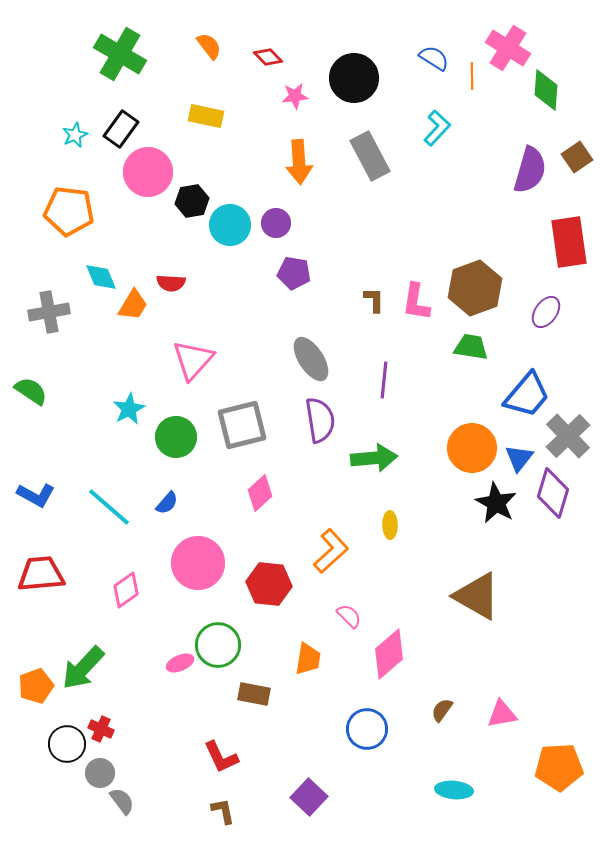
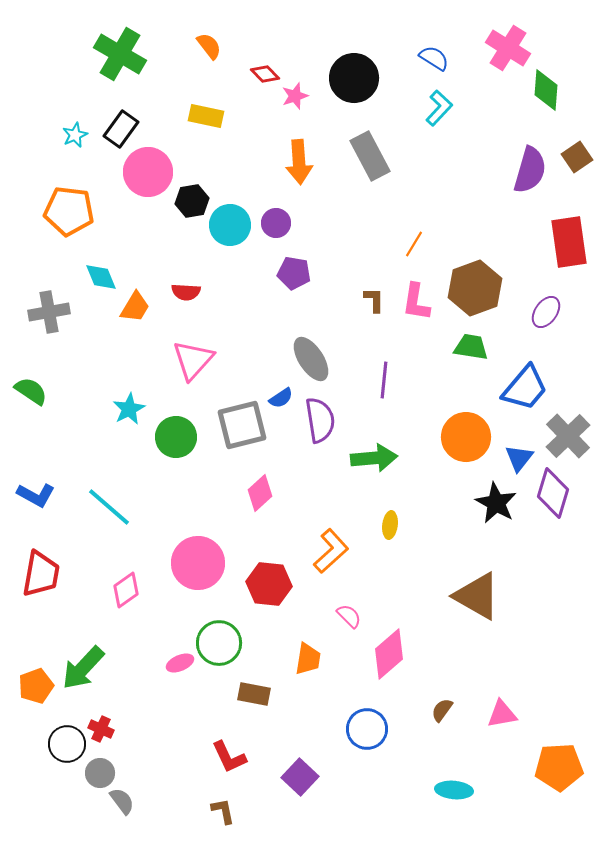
red diamond at (268, 57): moved 3 px left, 17 px down
orange line at (472, 76): moved 58 px left, 168 px down; rotated 32 degrees clockwise
pink star at (295, 96): rotated 12 degrees counterclockwise
cyan L-shape at (437, 128): moved 2 px right, 20 px up
red semicircle at (171, 283): moved 15 px right, 9 px down
orange trapezoid at (133, 305): moved 2 px right, 2 px down
blue trapezoid at (527, 395): moved 2 px left, 7 px up
orange circle at (472, 448): moved 6 px left, 11 px up
blue semicircle at (167, 503): moved 114 px right, 105 px up; rotated 15 degrees clockwise
yellow ellipse at (390, 525): rotated 8 degrees clockwise
red trapezoid at (41, 574): rotated 105 degrees clockwise
green circle at (218, 645): moved 1 px right, 2 px up
red L-shape at (221, 757): moved 8 px right
purple square at (309, 797): moved 9 px left, 20 px up
